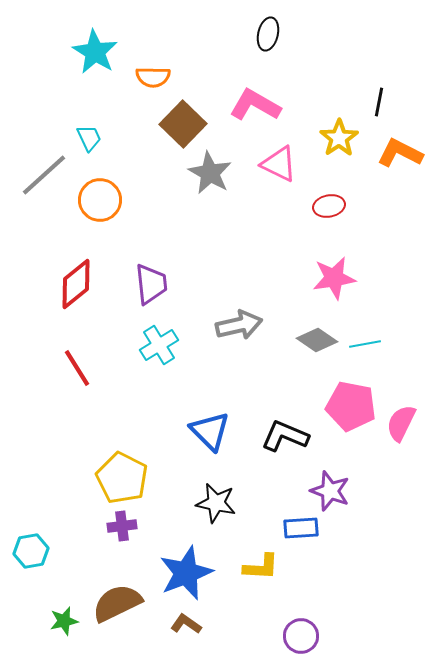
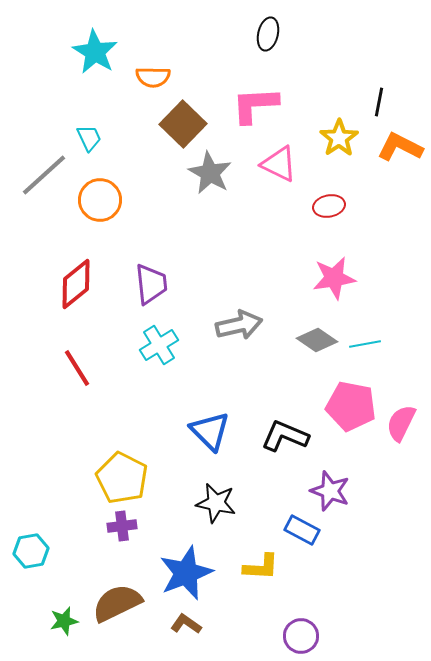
pink L-shape: rotated 33 degrees counterclockwise
orange L-shape: moved 6 px up
blue rectangle: moved 1 px right, 2 px down; rotated 32 degrees clockwise
